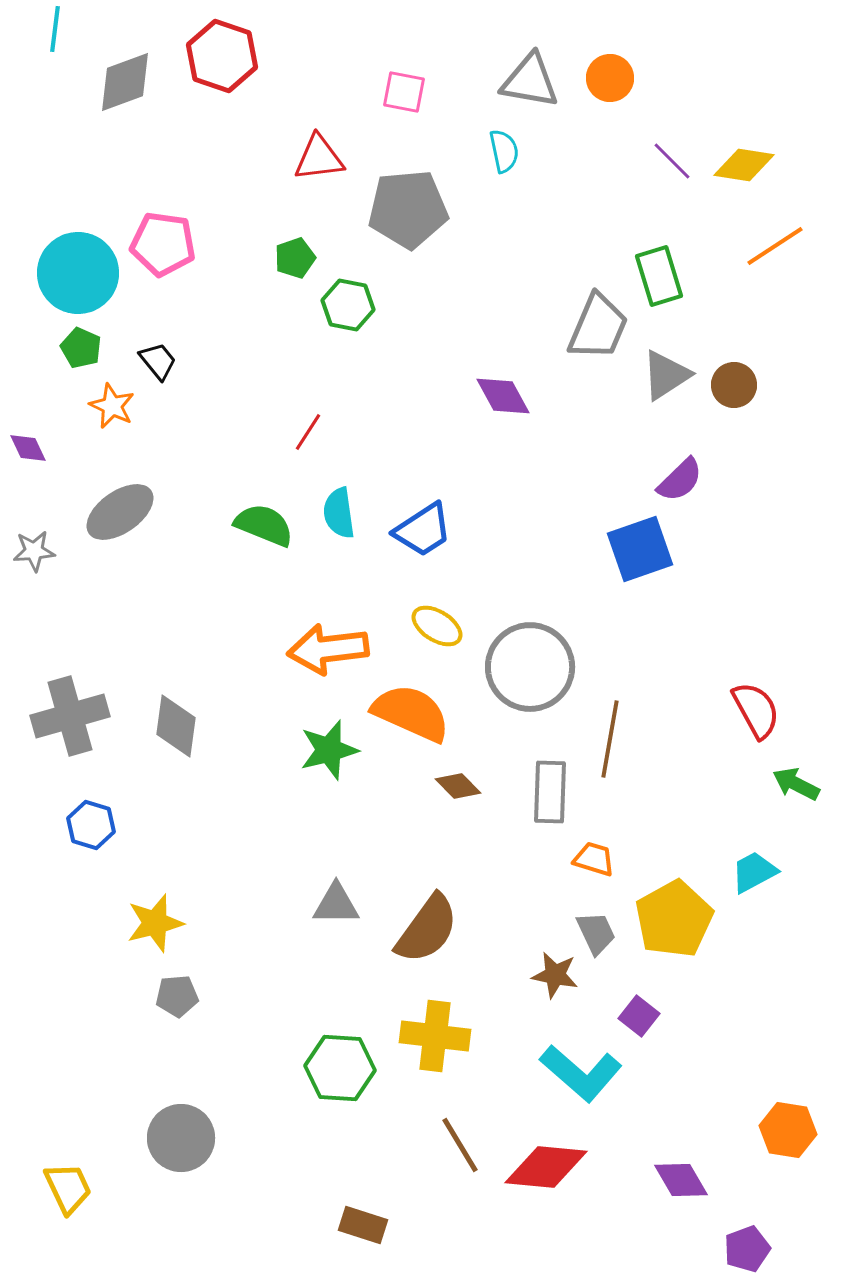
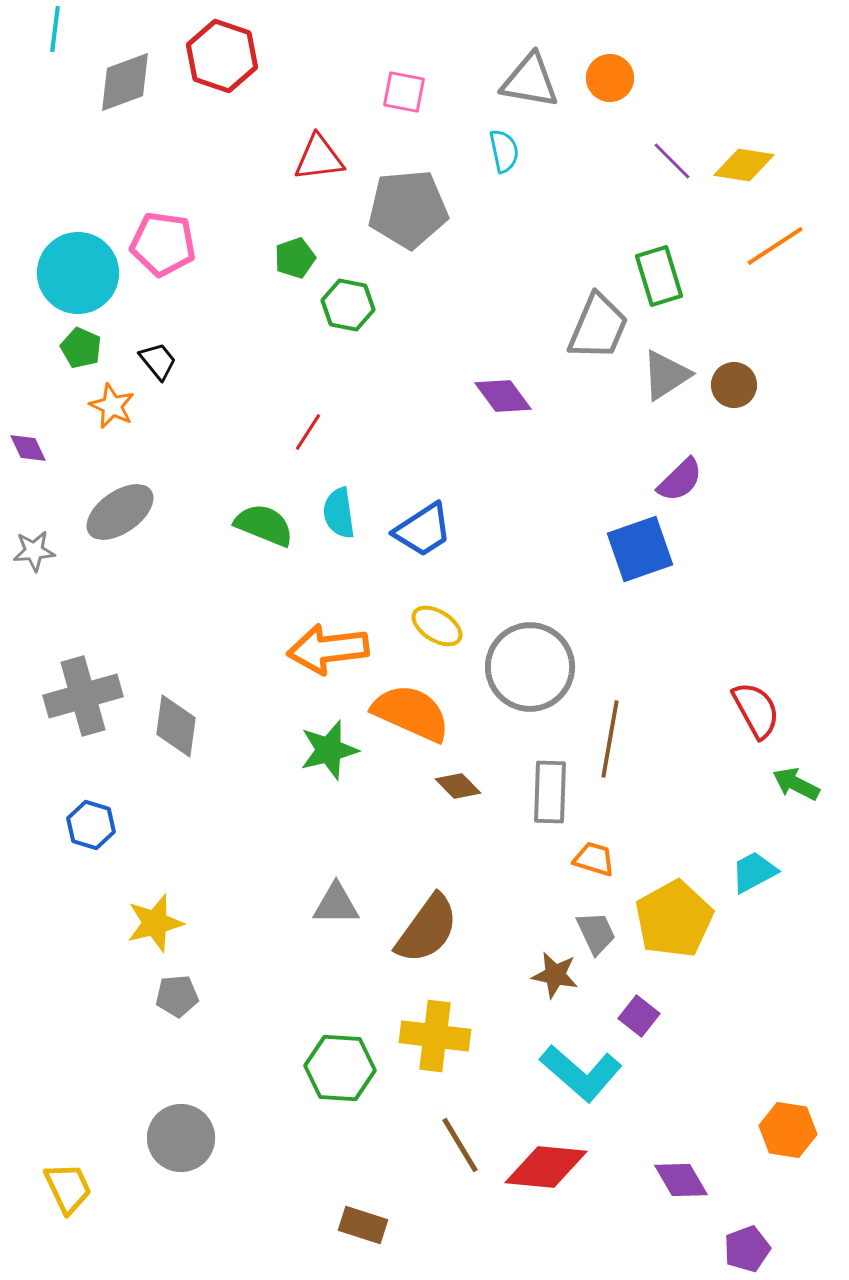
purple diamond at (503, 396): rotated 8 degrees counterclockwise
gray cross at (70, 716): moved 13 px right, 20 px up
